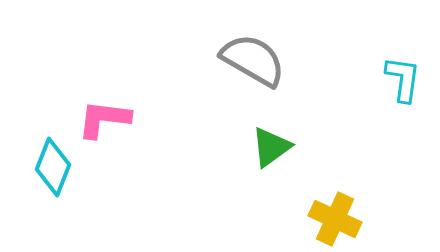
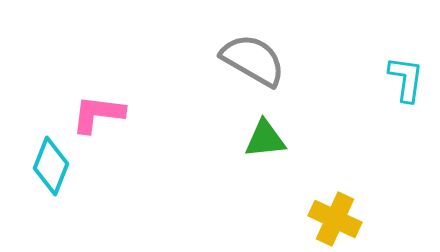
cyan L-shape: moved 3 px right
pink L-shape: moved 6 px left, 5 px up
green triangle: moved 6 px left, 8 px up; rotated 30 degrees clockwise
cyan diamond: moved 2 px left, 1 px up
